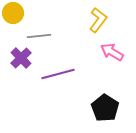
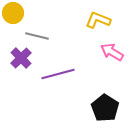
yellow L-shape: rotated 105 degrees counterclockwise
gray line: moved 2 px left; rotated 20 degrees clockwise
